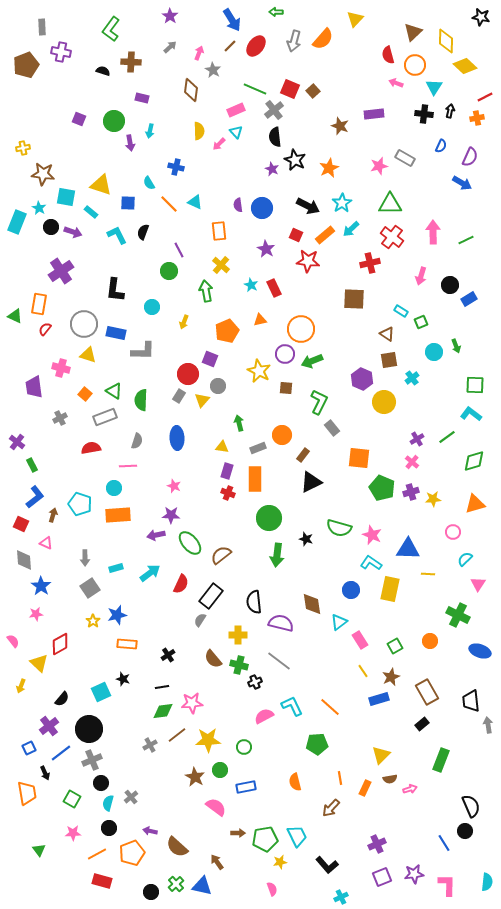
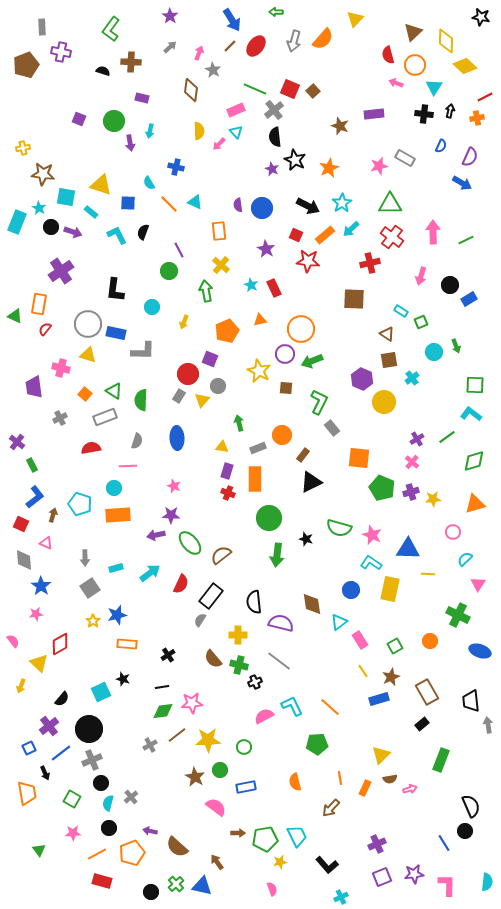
gray circle at (84, 324): moved 4 px right
